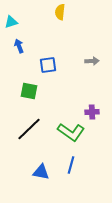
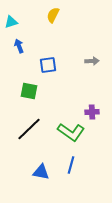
yellow semicircle: moved 7 px left, 3 px down; rotated 21 degrees clockwise
